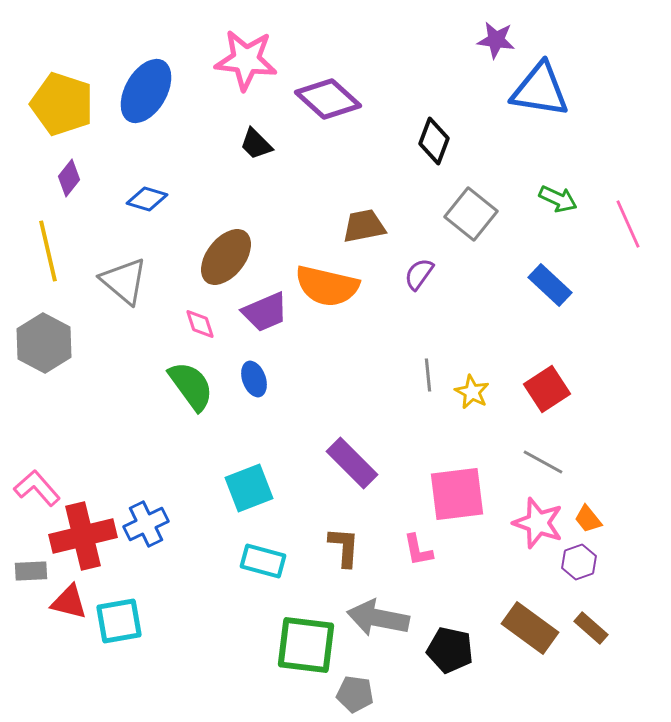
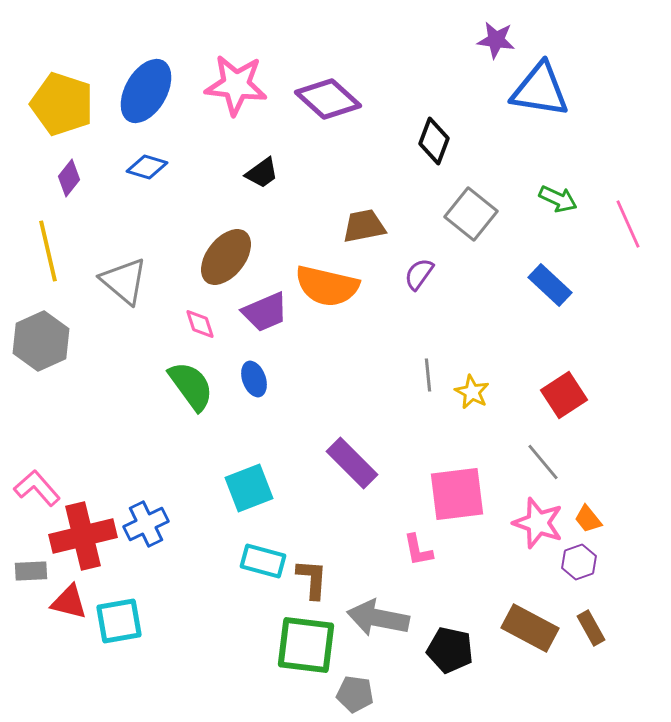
pink star at (246, 60): moved 10 px left, 25 px down
black trapezoid at (256, 144): moved 6 px right, 29 px down; rotated 81 degrees counterclockwise
blue diamond at (147, 199): moved 32 px up
gray hexagon at (44, 343): moved 3 px left, 2 px up; rotated 8 degrees clockwise
red square at (547, 389): moved 17 px right, 6 px down
gray line at (543, 462): rotated 21 degrees clockwise
brown L-shape at (344, 547): moved 32 px left, 32 px down
brown rectangle at (530, 628): rotated 8 degrees counterclockwise
brown rectangle at (591, 628): rotated 20 degrees clockwise
